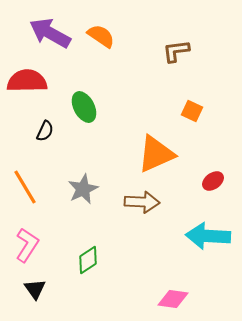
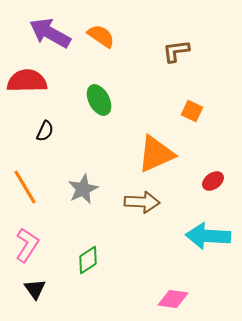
green ellipse: moved 15 px right, 7 px up
